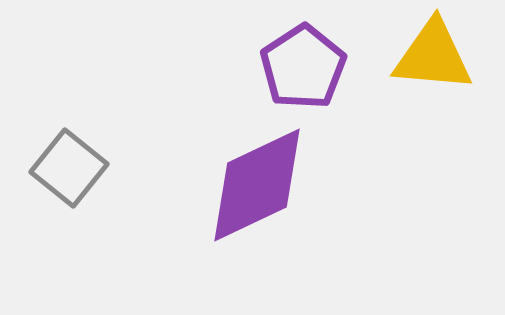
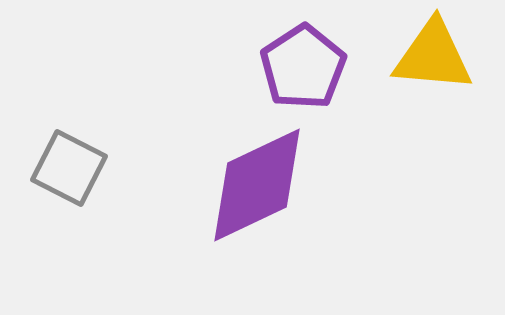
gray square: rotated 12 degrees counterclockwise
